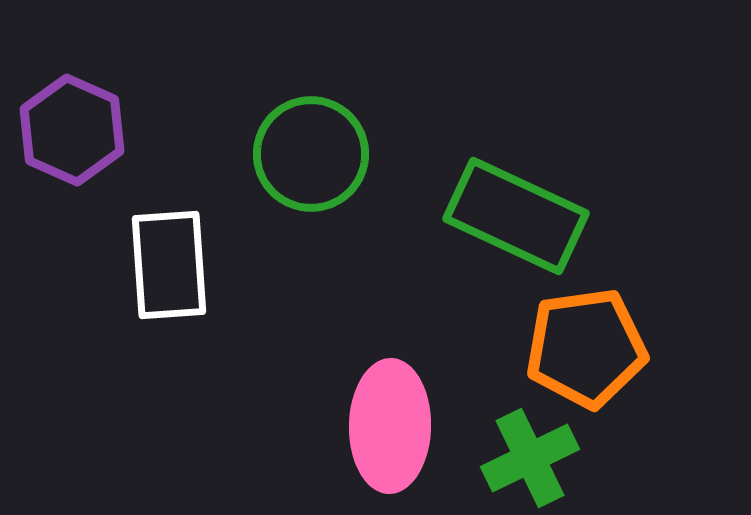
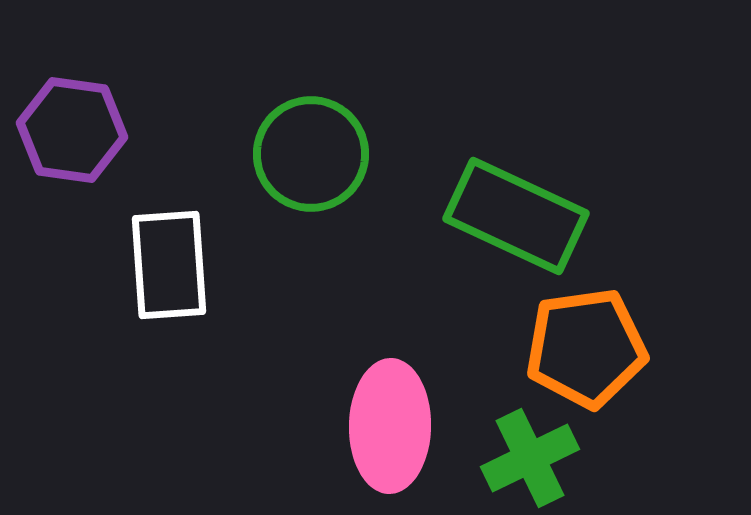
purple hexagon: rotated 16 degrees counterclockwise
